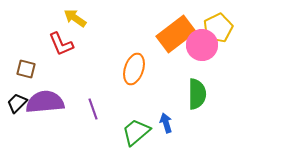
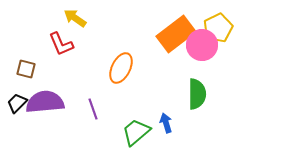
orange ellipse: moved 13 px left, 1 px up; rotated 8 degrees clockwise
